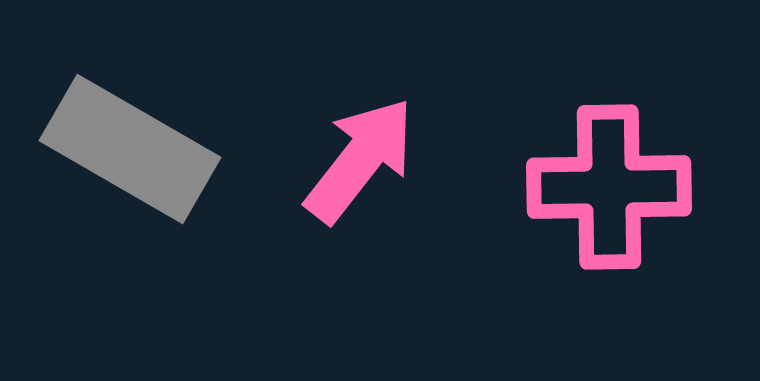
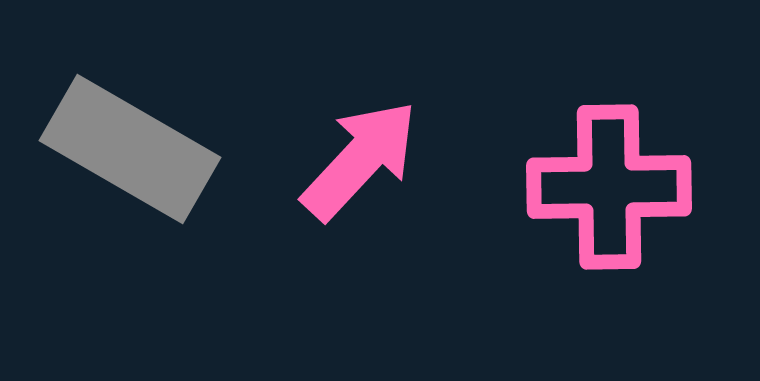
pink arrow: rotated 5 degrees clockwise
